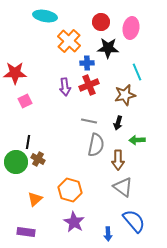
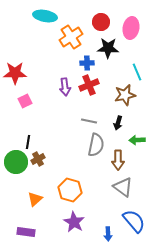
orange cross: moved 2 px right, 4 px up; rotated 15 degrees clockwise
brown cross: rotated 32 degrees clockwise
